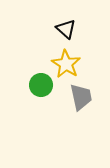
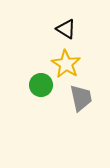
black triangle: rotated 10 degrees counterclockwise
gray trapezoid: moved 1 px down
